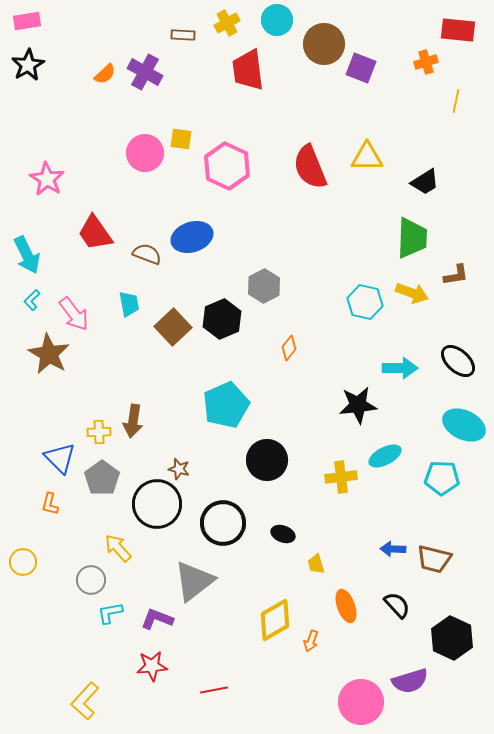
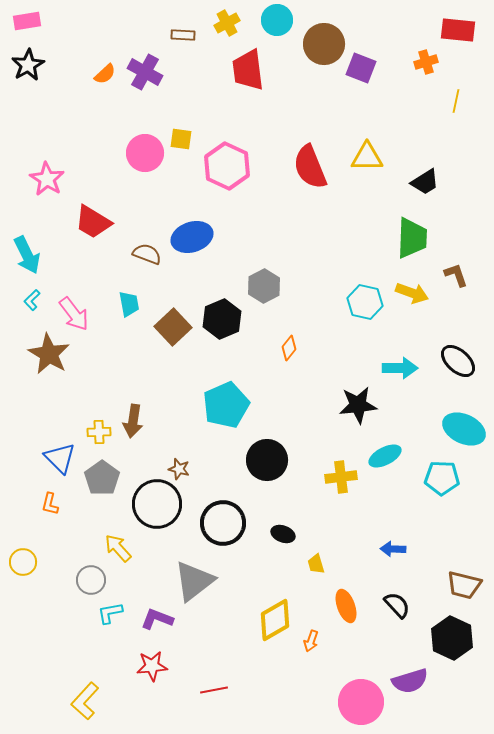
red trapezoid at (95, 233): moved 2 px left, 11 px up; rotated 24 degrees counterclockwise
brown L-shape at (456, 275): rotated 100 degrees counterclockwise
cyan ellipse at (464, 425): moved 4 px down
brown trapezoid at (434, 559): moved 30 px right, 26 px down
